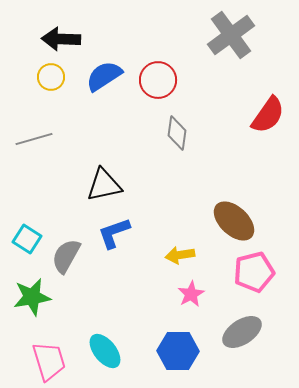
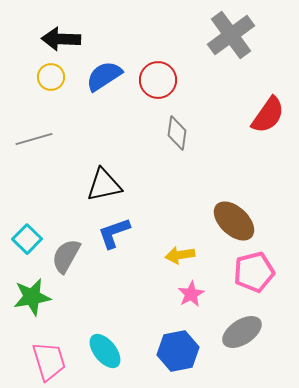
cyan square: rotated 12 degrees clockwise
blue hexagon: rotated 12 degrees counterclockwise
